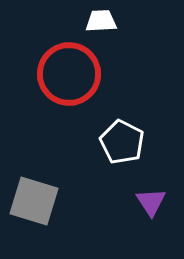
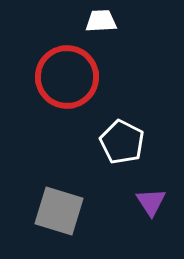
red circle: moved 2 px left, 3 px down
gray square: moved 25 px right, 10 px down
